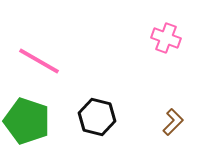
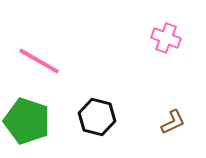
brown L-shape: rotated 20 degrees clockwise
